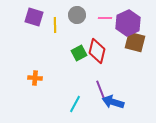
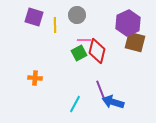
pink line: moved 21 px left, 22 px down
